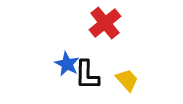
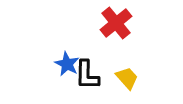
red cross: moved 11 px right
yellow trapezoid: moved 2 px up
